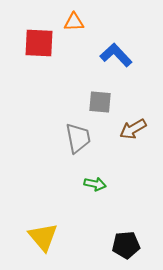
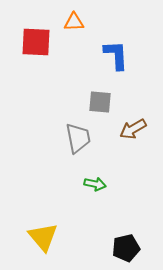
red square: moved 3 px left, 1 px up
blue L-shape: rotated 40 degrees clockwise
black pentagon: moved 3 px down; rotated 8 degrees counterclockwise
